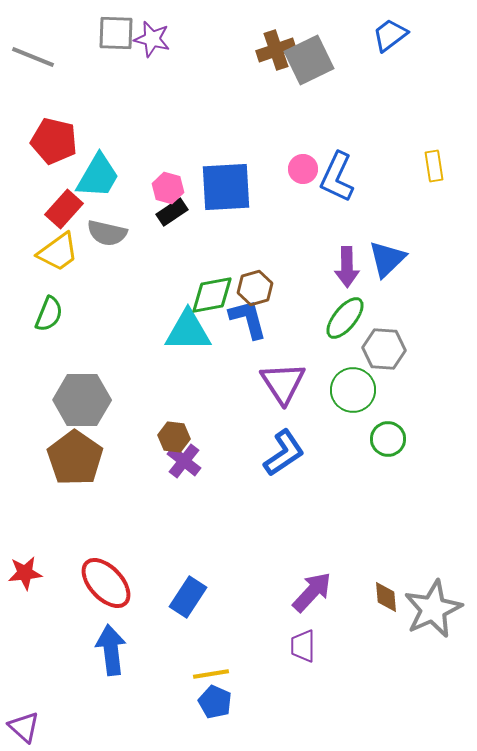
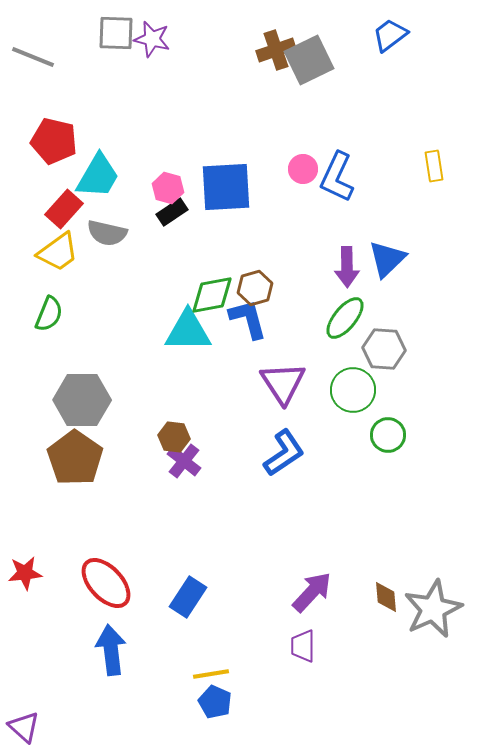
green circle at (388, 439): moved 4 px up
